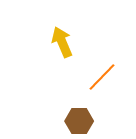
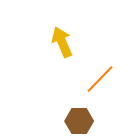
orange line: moved 2 px left, 2 px down
